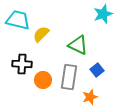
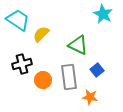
cyan star: rotated 24 degrees counterclockwise
cyan trapezoid: rotated 20 degrees clockwise
black cross: rotated 18 degrees counterclockwise
gray rectangle: rotated 15 degrees counterclockwise
orange star: rotated 28 degrees clockwise
